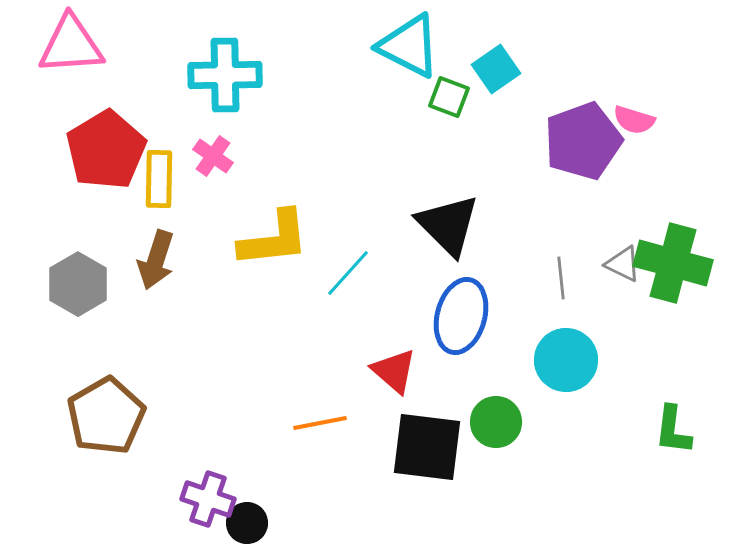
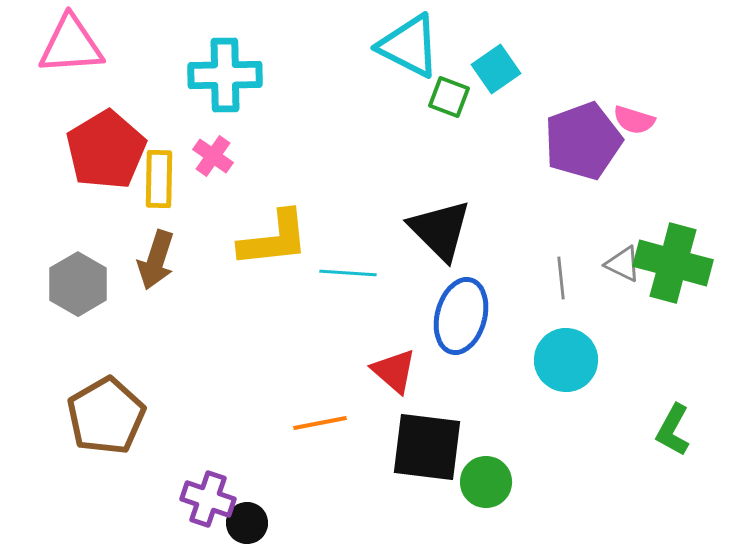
black triangle: moved 8 px left, 5 px down
cyan line: rotated 52 degrees clockwise
green circle: moved 10 px left, 60 px down
green L-shape: rotated 22 degrees clockwise
